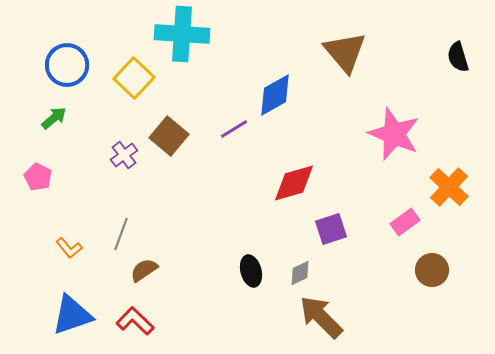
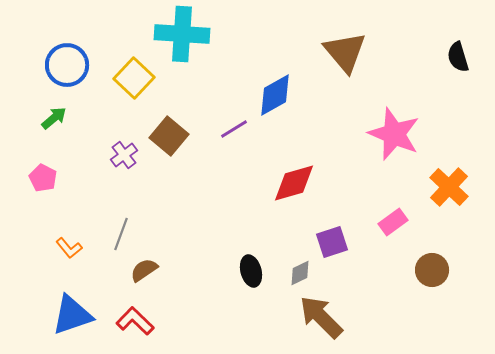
pink pentagon: moved 5 px right, 1 px down
pink rectangle: moved 12 px left
purple square: moved 1 px right, 13 px down
